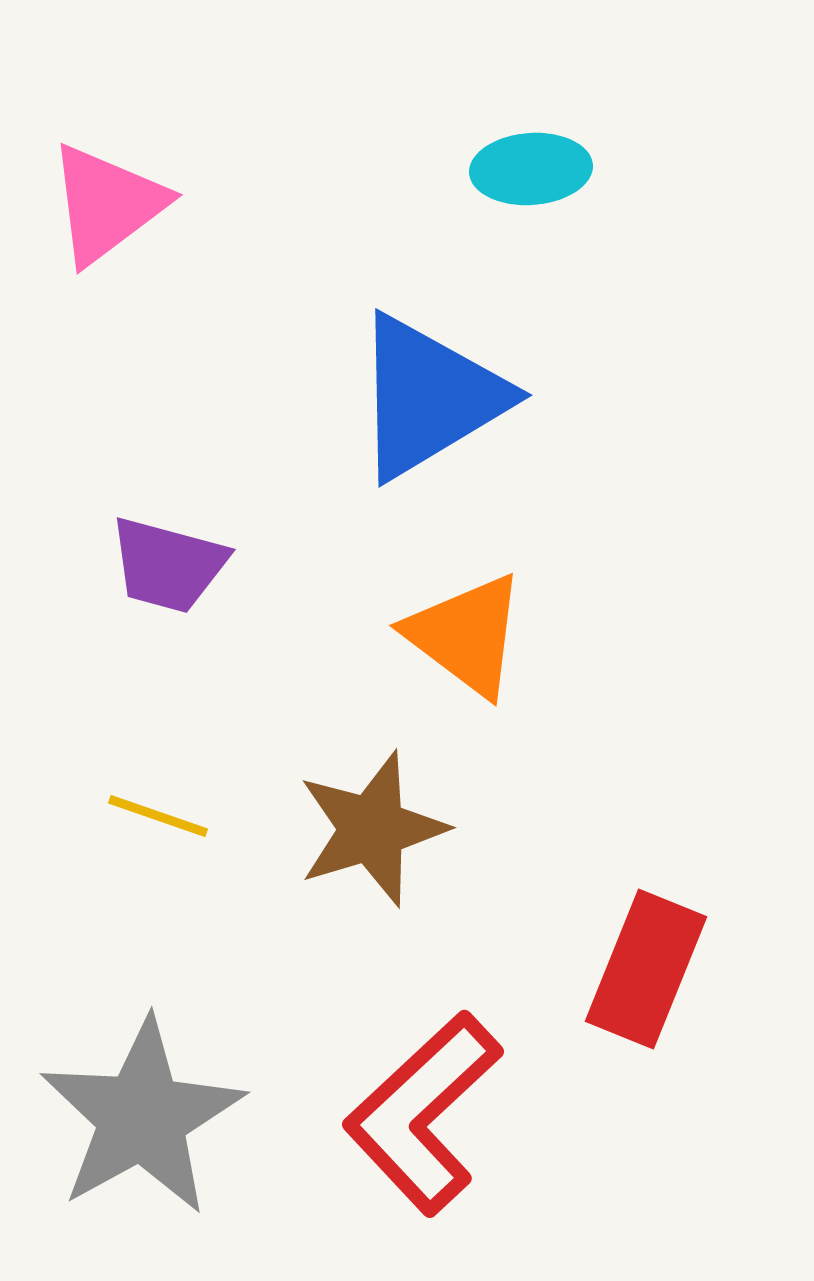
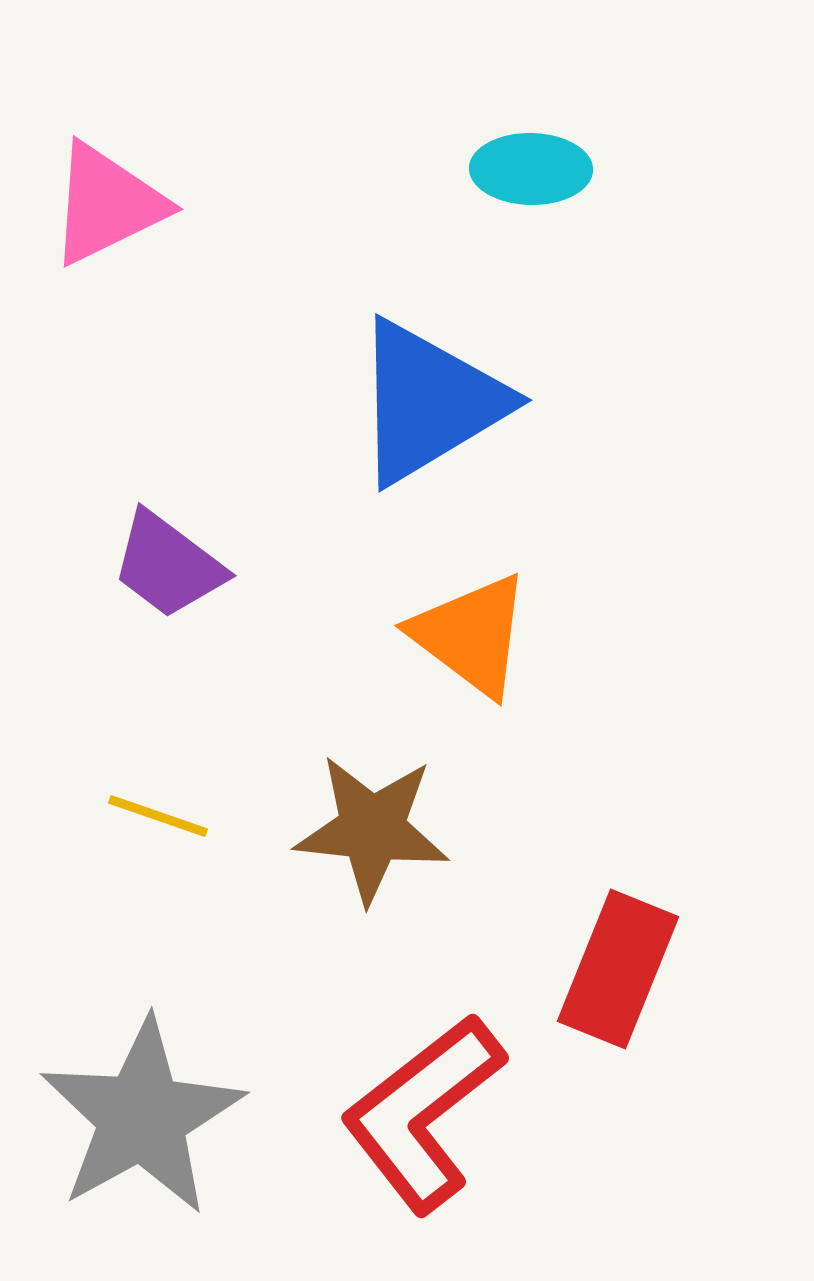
cyan ellipse: rotated 5 degrees clockwise
pink triangle: rotated 11 degrees clockwise
blue triangle: moved 5 px down
purple trapezoid: rotated 22 degrees clockwise
orange triangle: moved 5 px right
brown star: rotated 23 degrees clockwise
red rectangle: moved 28 px left
red L-shape: rotated 5 degrees clockwise
